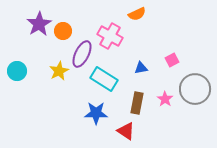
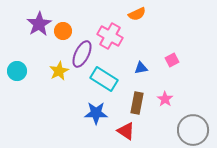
gray circle: moved 2 px left, 41 px down
